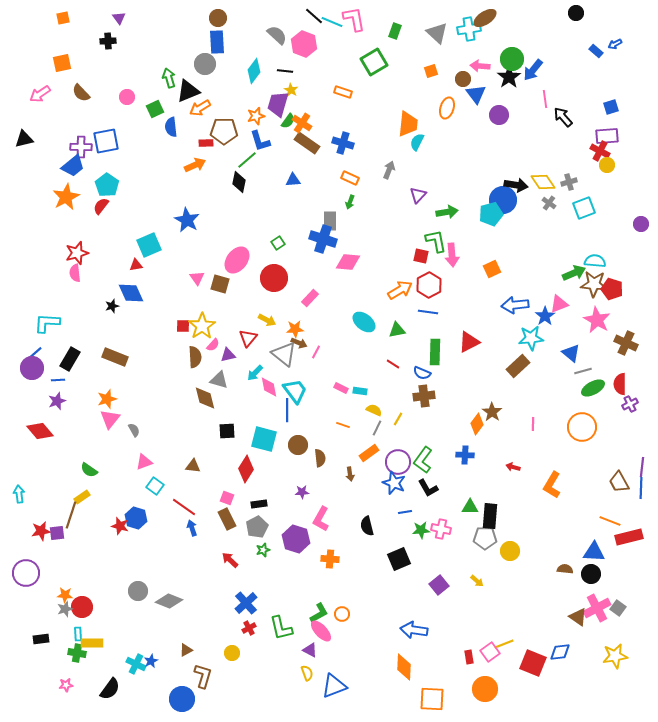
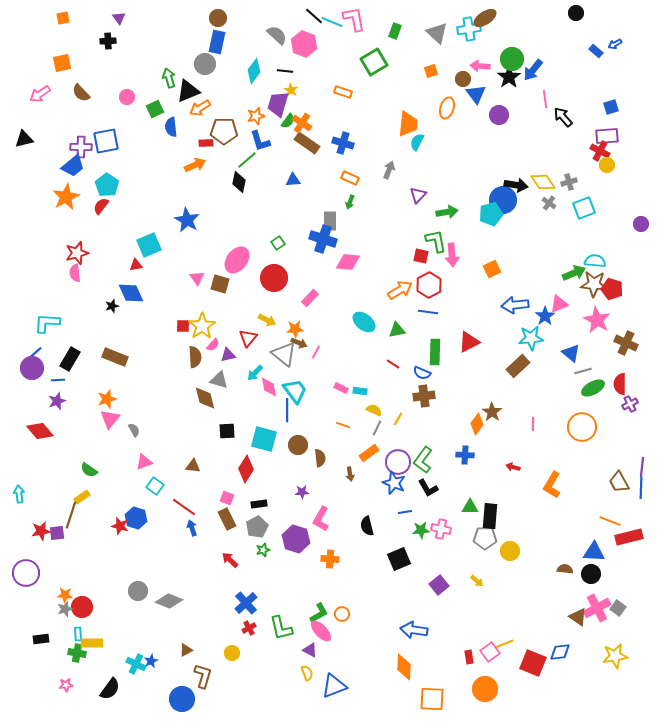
blue rectangle at (217, 42): rotated 15 degrees clockwise
